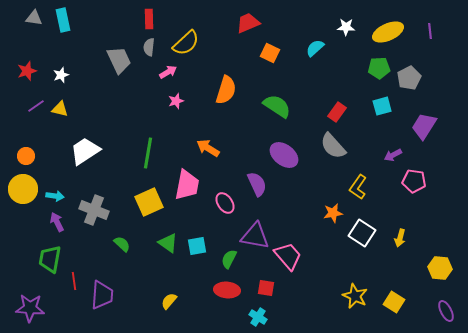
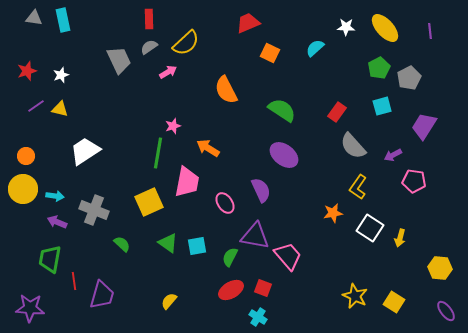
yellow ellipse at (388, 32): moved 3 px left, 4 px up; rotated 72 degrees clockwise
gray semicircle at (149, 47): rotated 48 degrees clockwise
green pentagon at (379, 68): rotated 25 degrees counterclockwise
orange semicircle at (226, 90): rotated 136 degrees clockwise
pink star at (176, 101): moved 3 px left, 25 px down
green semicircle at (277, 106): moved 5 px right, 4 px down
gray semicircle at (333, 146): moved 20 px right
green line at (148, 153): moved 10 px right
purple semicircle at (257, 184): moved 4 px right, 6 px down
pink trapezoid at (187, 185): moved 3 px up
purple arrow at (57, 222): rotated 42 degrees counterclockwise
white square at (362, 233): moved 8 px right, 5 px up
green semicircle at (229, 259): moved 1 px right, 2 px up
red square at (266, 288): moved 3 px left; rotated 12 degrees clockwise
red ellipse at (227, 290): moved 4 px right; rotated 35 degrees counterclockwise
purple trapezoid at (102, 295): rotated 12 degrees clockwise
purple ellipse at (446, 311): rotated 10 degrees counterclockwise
